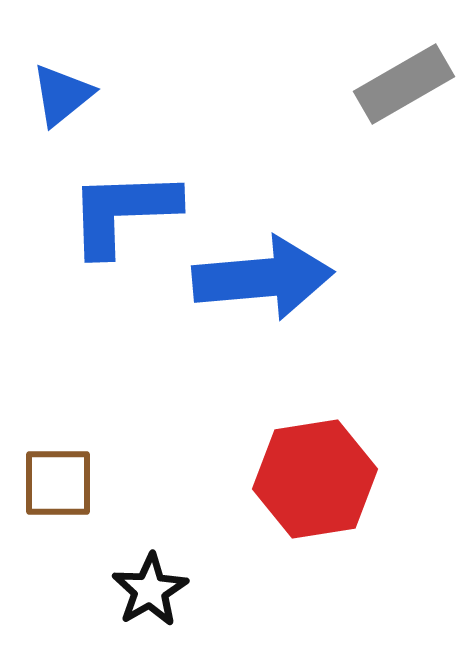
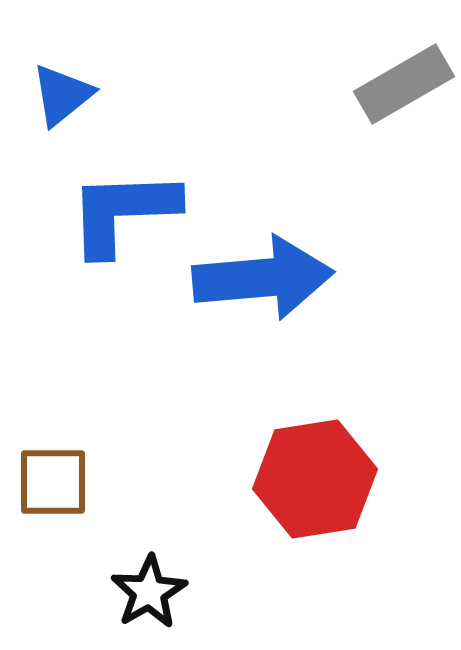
brown square: moved 5 px left, 1 px up
black star: moved 1 px left, 2 px down
